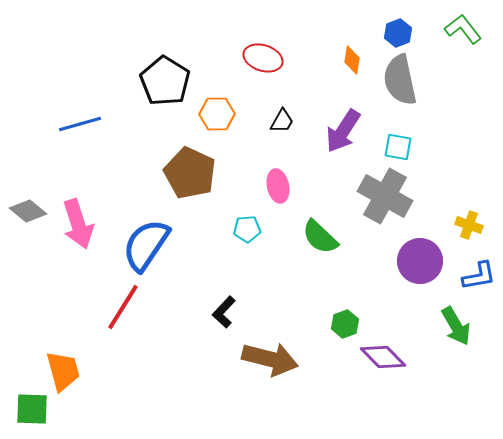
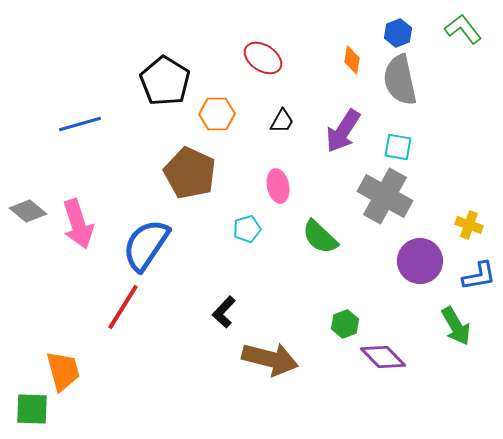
red ellipse: rotated 15 degrees clockwise
cyan pentagon: rotated 12 degrees counterclockwise
